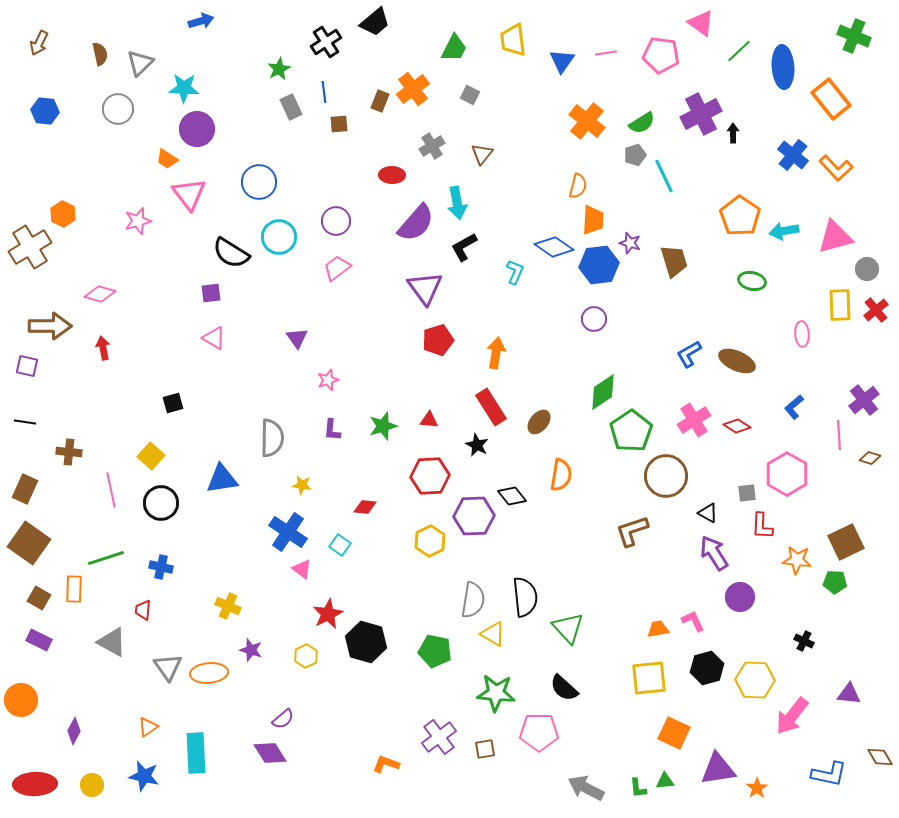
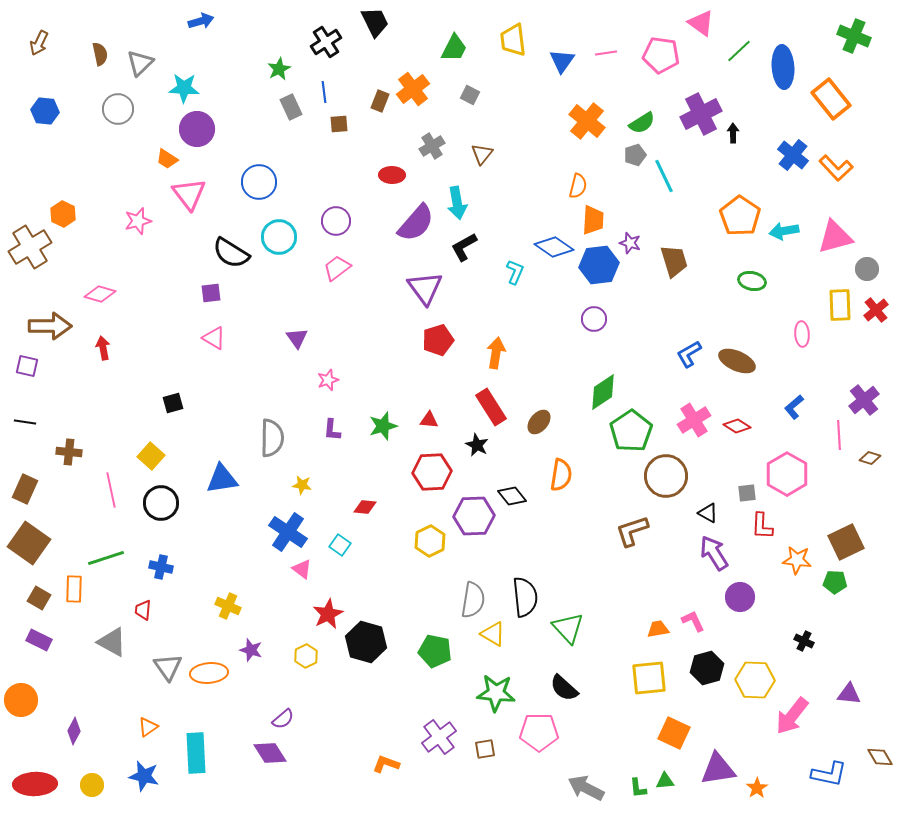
black trapezoid at (375, 22): rotated 76 degrees counterclockwise
red hexagon at (430, 476): moved 2 px right, 4 px up
